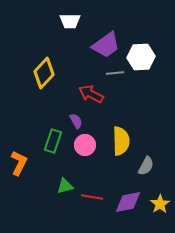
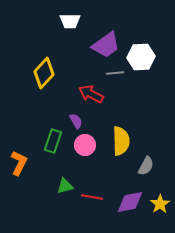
purple diamond: moved 2 px right
